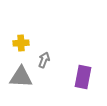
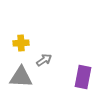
gray arrow: rotated 35 degrees clockwise
